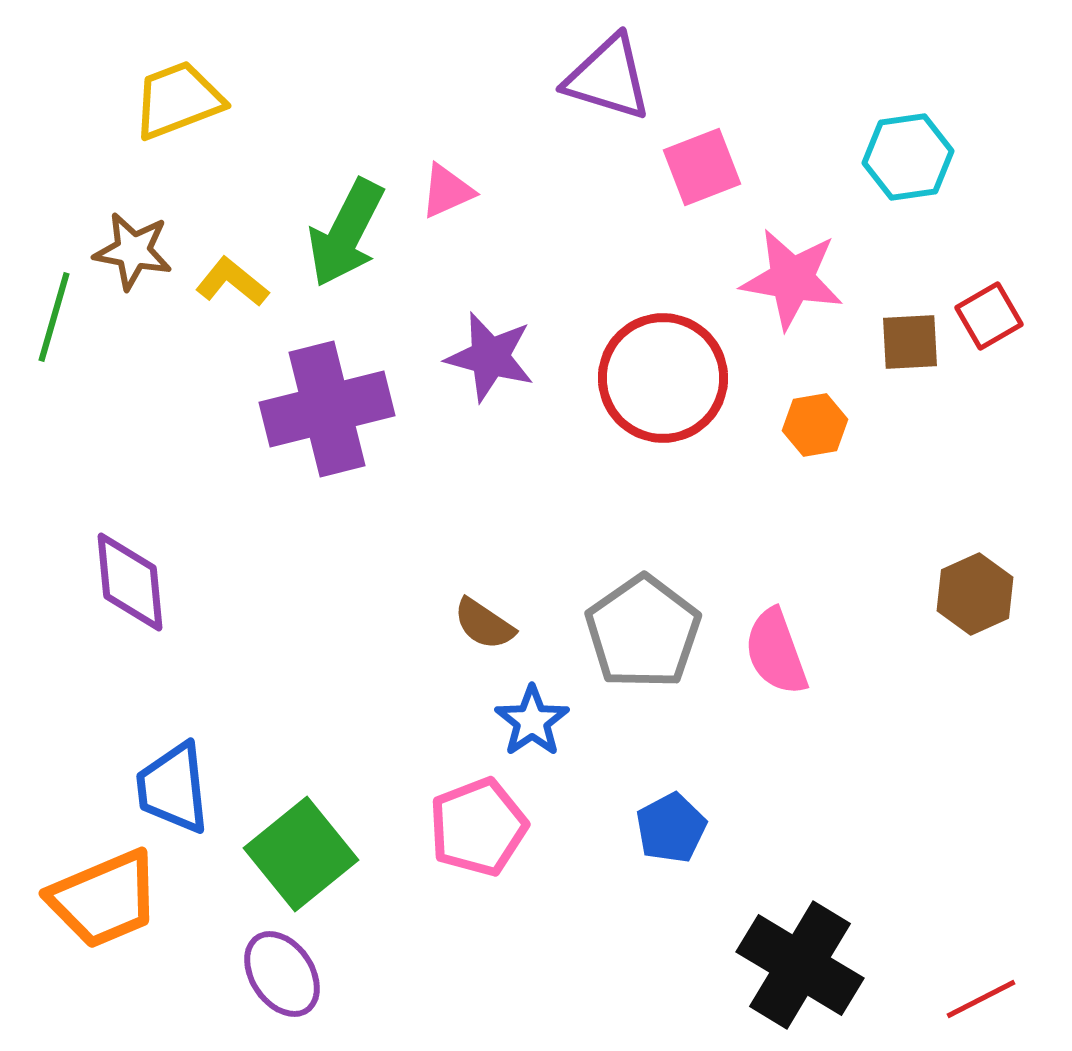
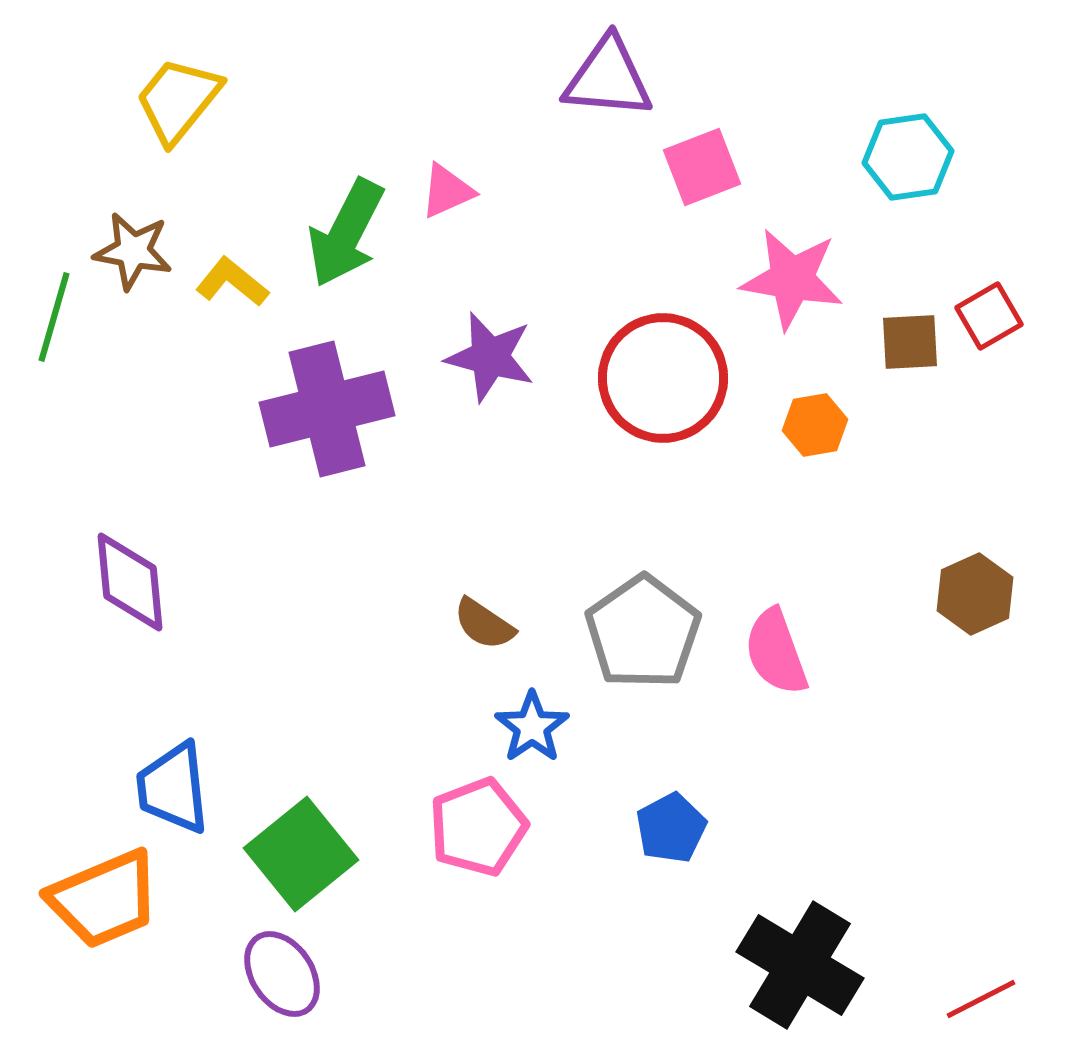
purple triangle: rotated 12 degrees counterclockwise
yellow trapezoid: rotated 30 degrees counterclockwise
blue star: moved 6 px down
